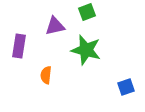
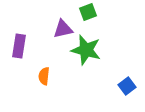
green square: moved 1 px right
purple triangle: moved 8 px right, 3 px down
orange semicircle: moved 2 px left, 1 px down
blue square: moved 1 px right, 1 px up; rotated 18 degrees counterclockwise
